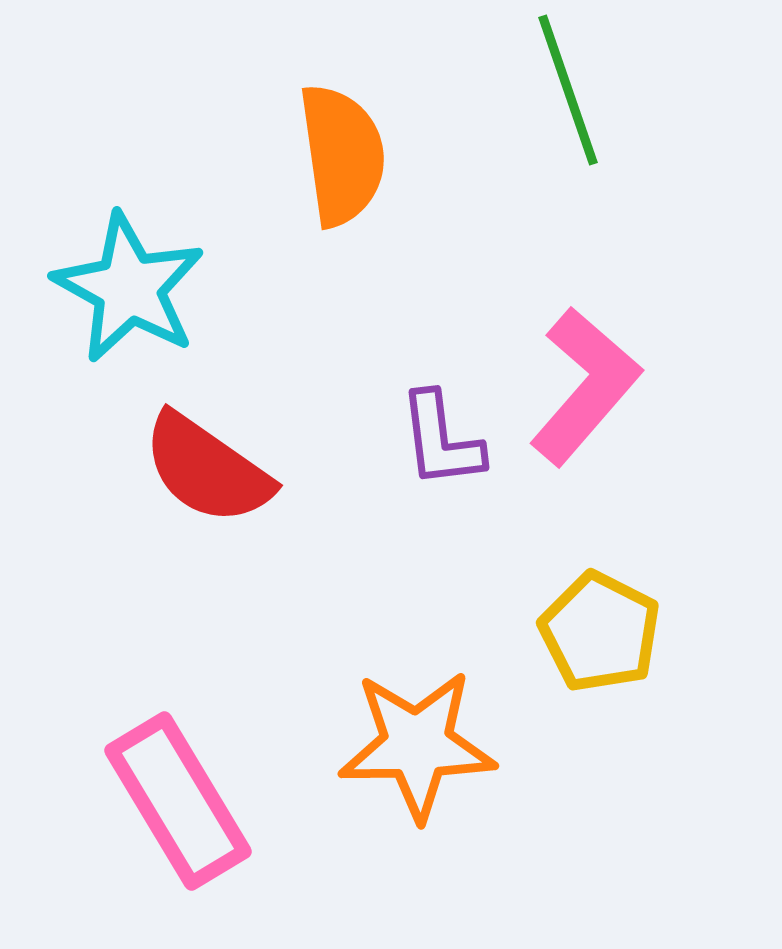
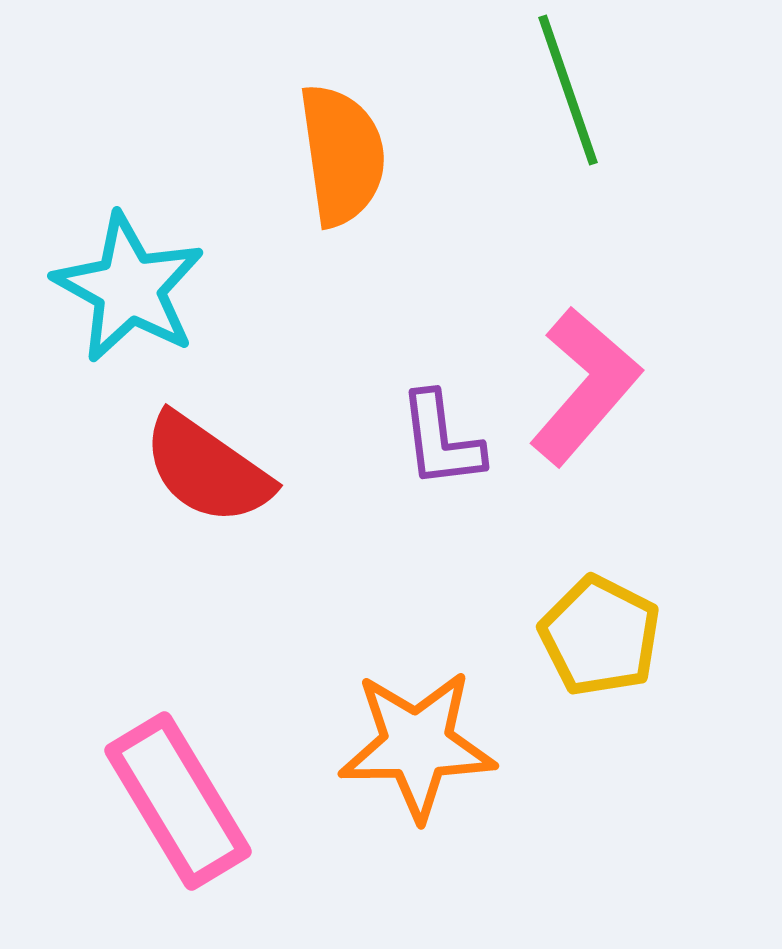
yellow pentagon: moved 4 px down
